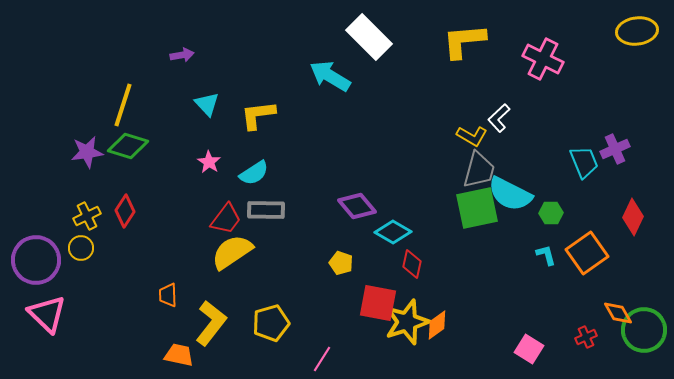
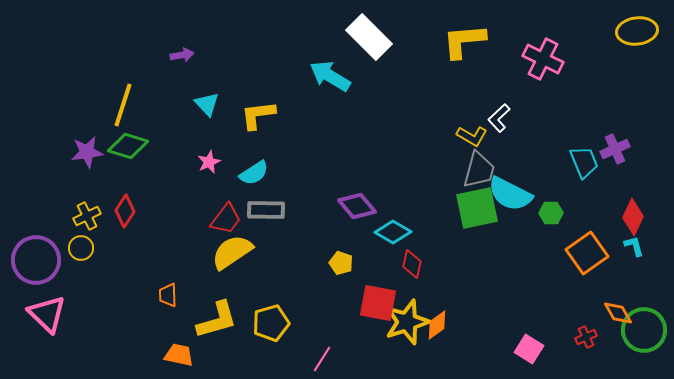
pink star at (209, 162): rotated 15 degrees clockwise
cyan L-shape at (546, 255): moved 88 px right, 9 px up
yellow L-shape at (211, 323): moved 6 px right, 3 px up; rotated 36 degrees clockwise
